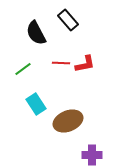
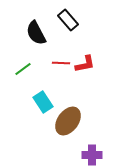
cyan rectangle: moved 7 px right, 2 px up
brown ellipse: rotated 32 degrees counterclockwise
